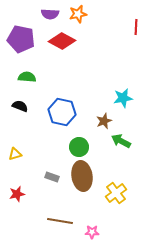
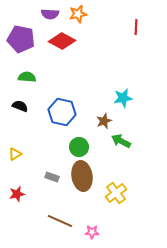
yellow triangle: rotated 16 degrees counterclockwise
brown line: rotated 15 degrees clockwise
